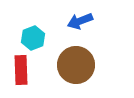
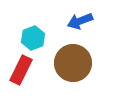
brown circle: moved 3 px left, 2 px up
red rectangle: rotated 28 degrees clockwise
